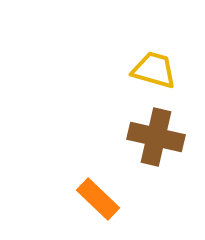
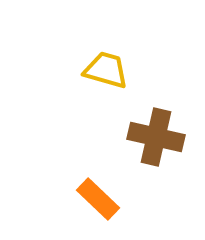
yellow trapezoid: moved 48 px left
